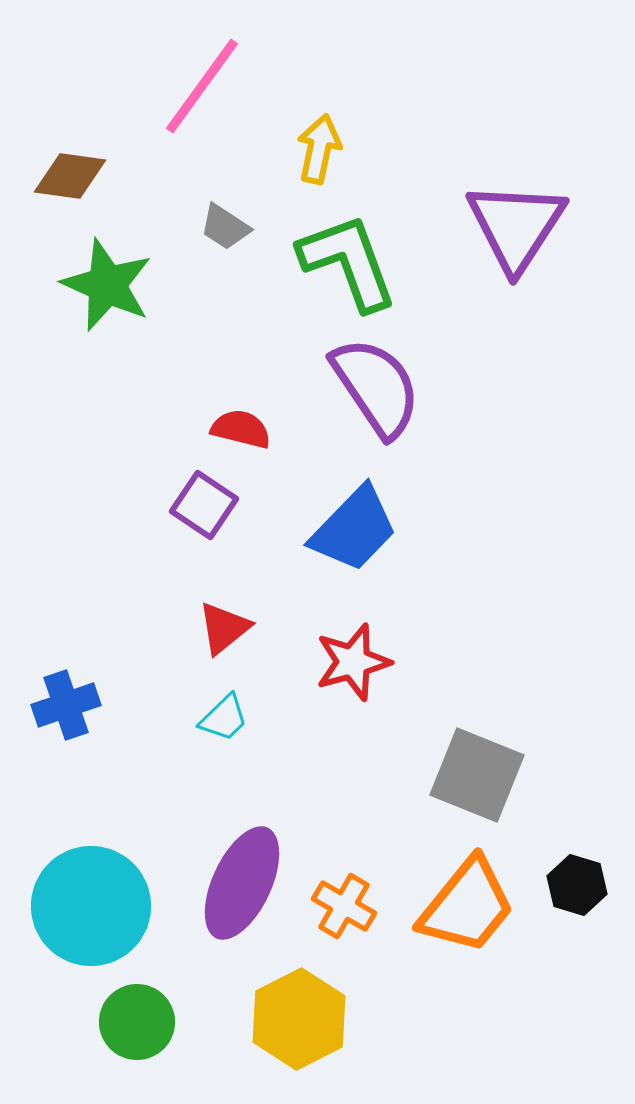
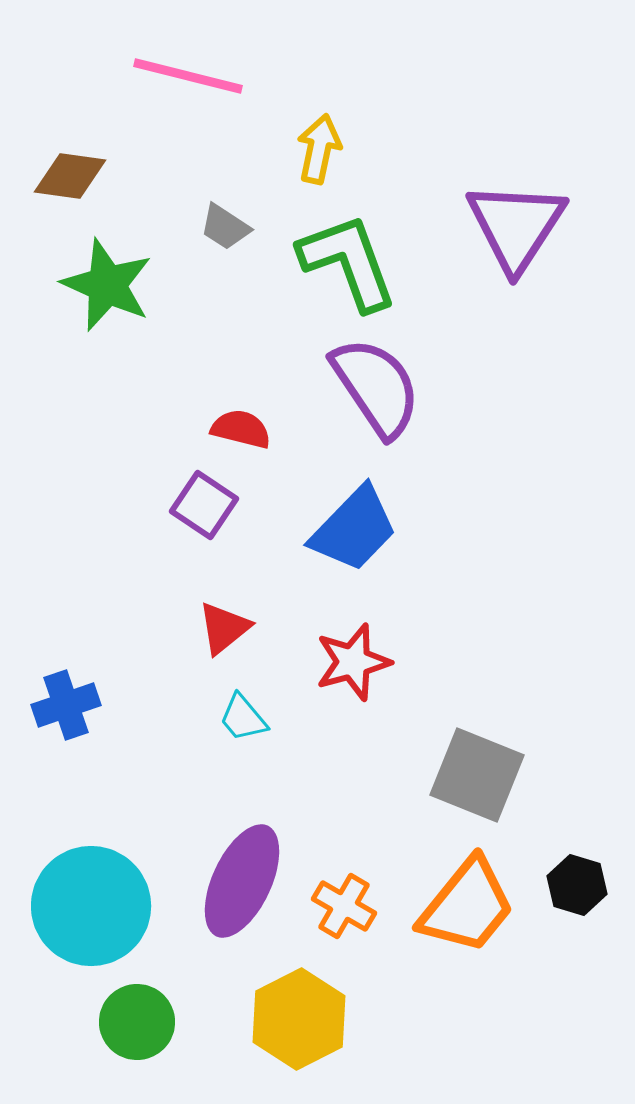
pink line: moved 14 px left, 10 px up; rotated 68 degrees clockwise
cyan trapezoid: moved 19 px right; rotated 94 degrees clockwise
purple ellipse: moved 2 px up
